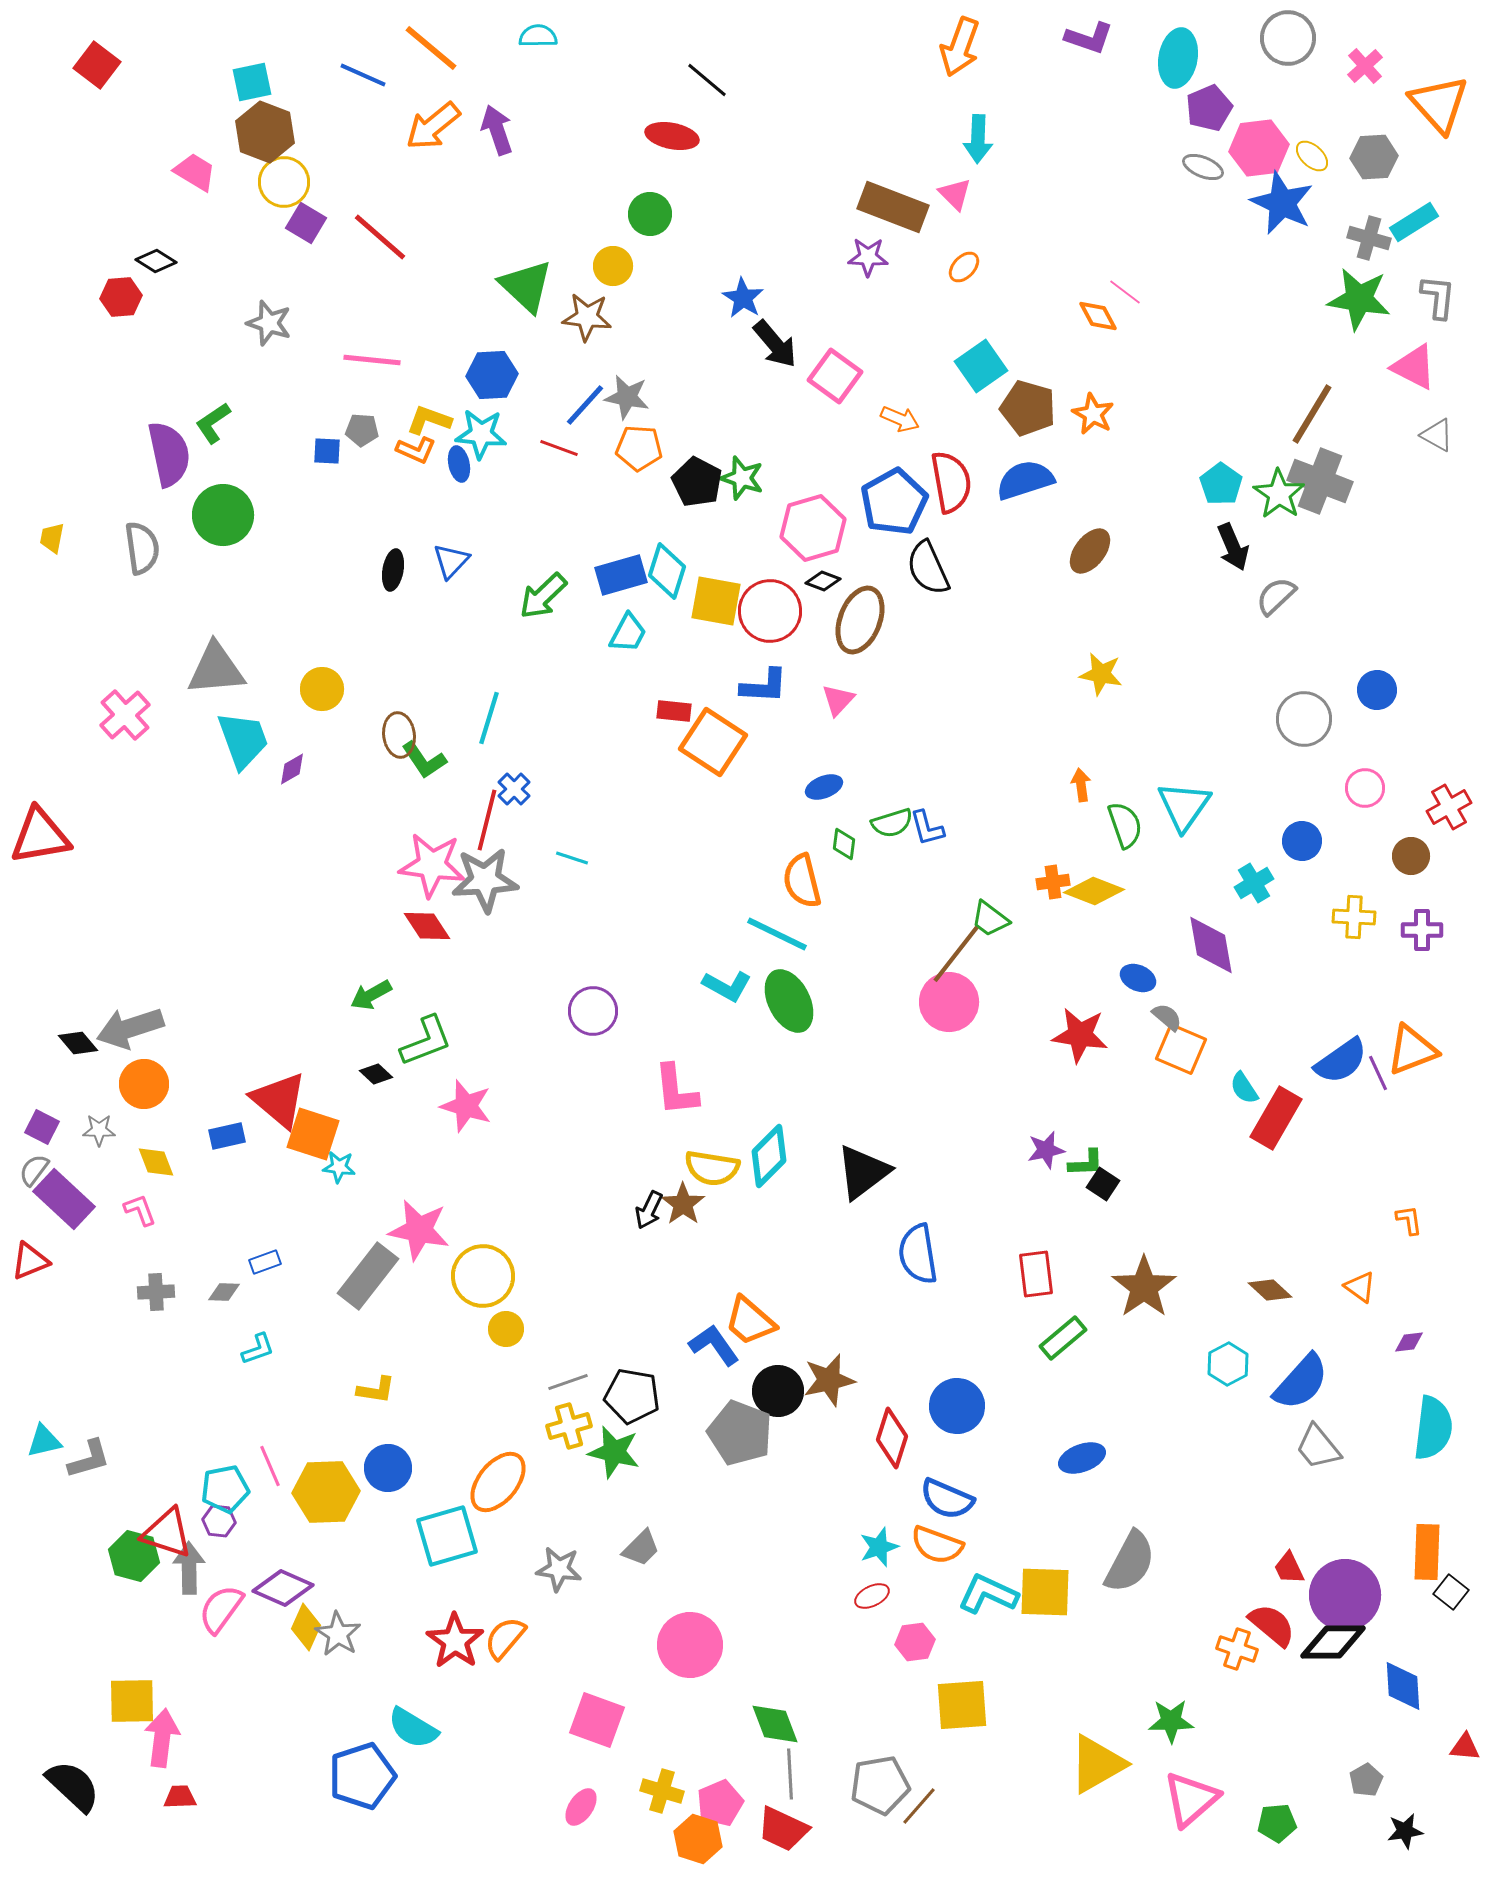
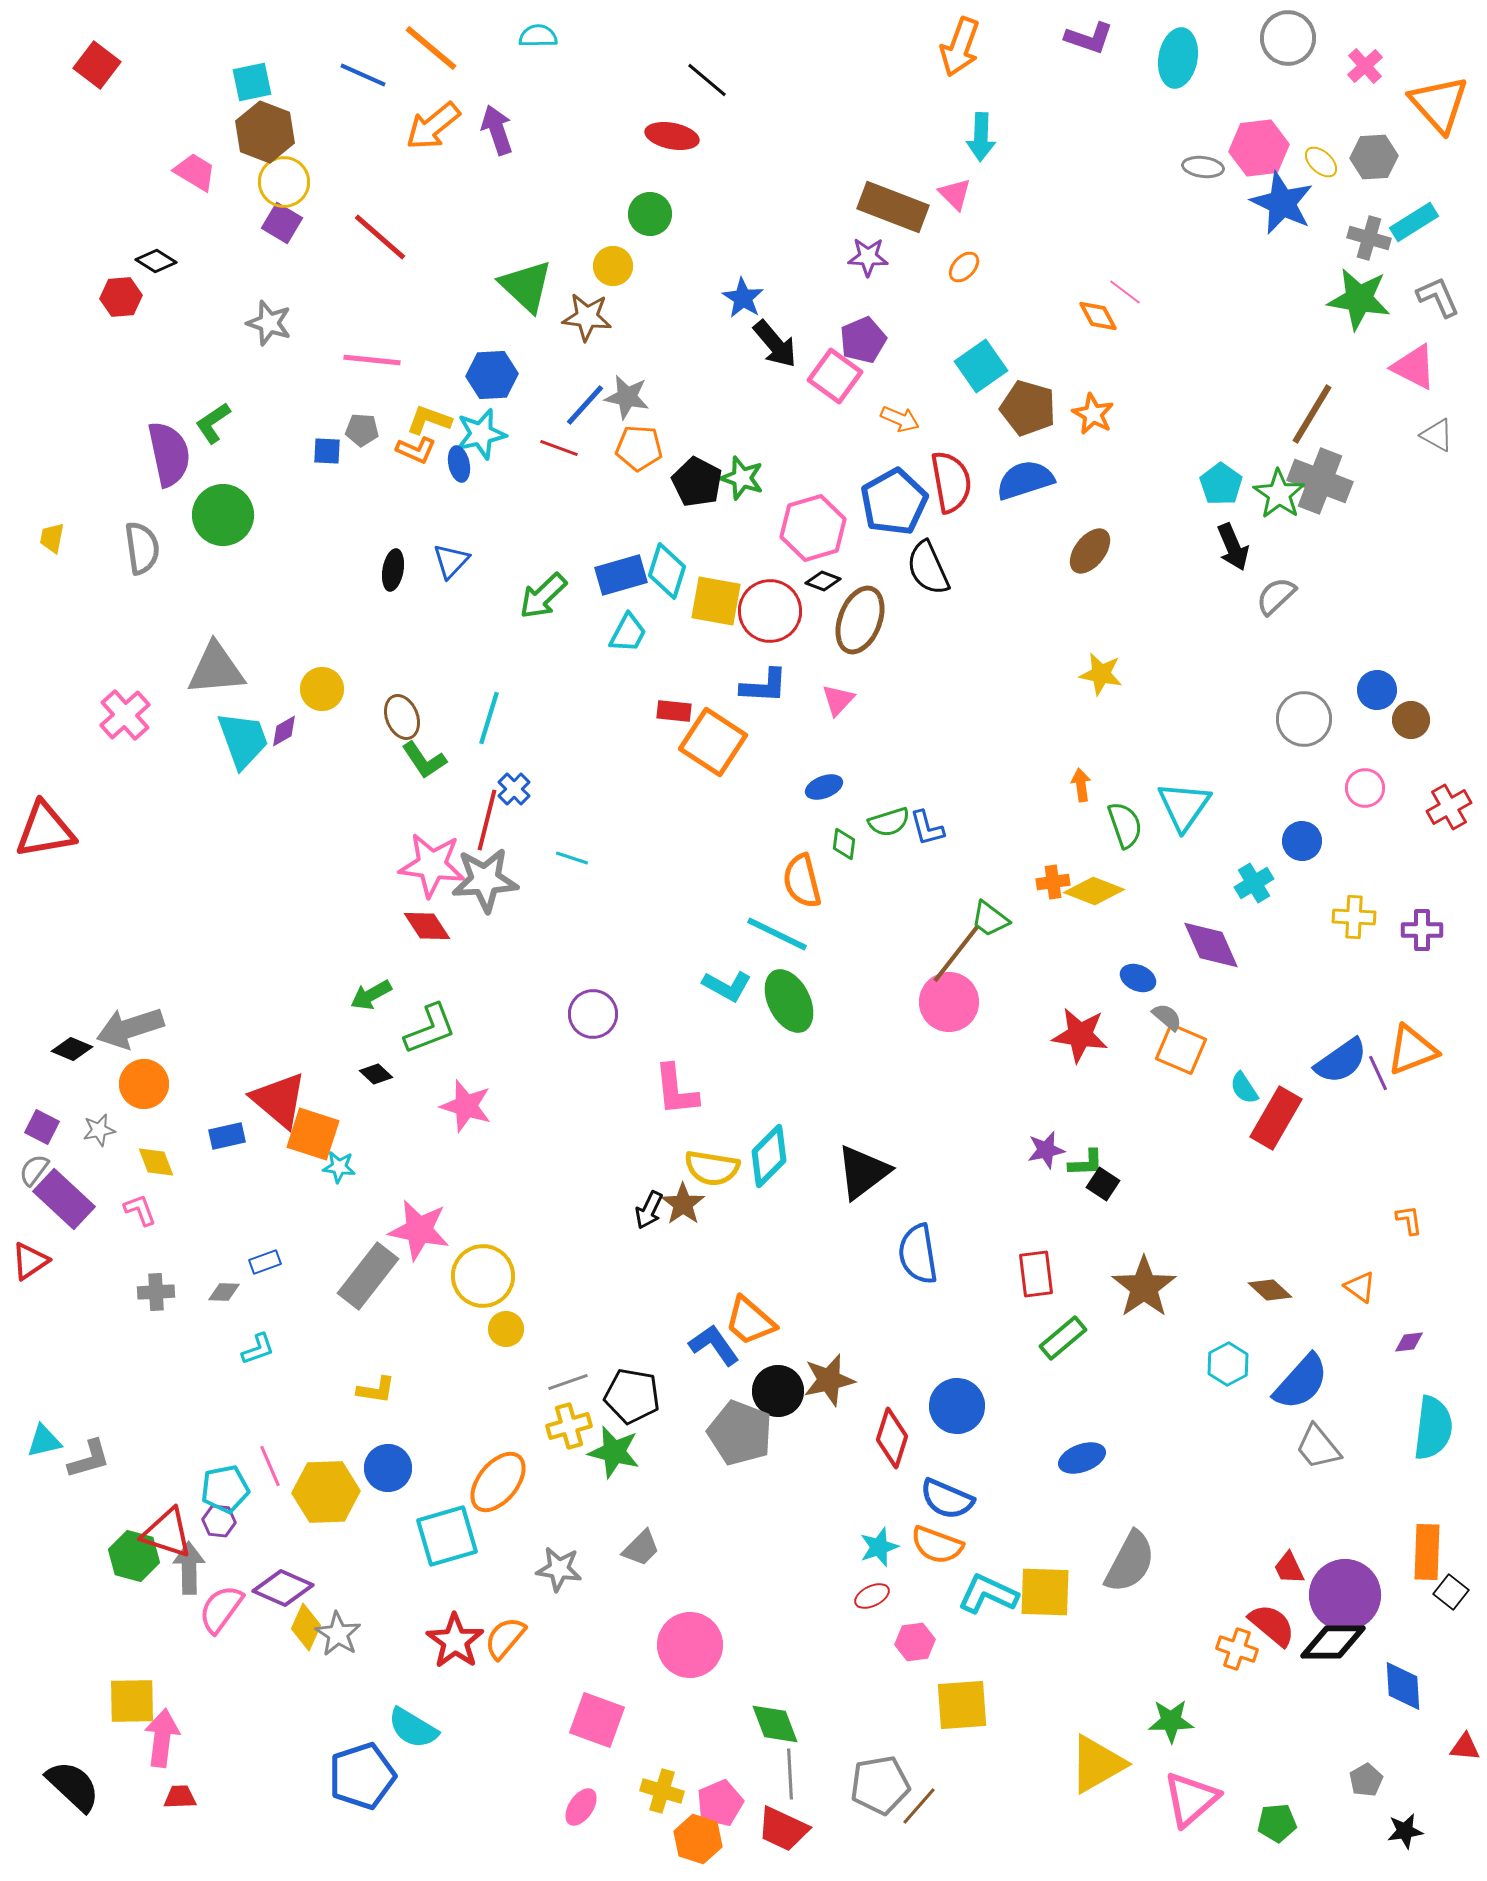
purple pentagon at (1209, 108): moved 346 px left, 232 px down
cyan arrow at (978, 139): moved 3 px right, 2 px up
yellow ellipse at (1312, 156): moved 9 px right, 6 px down
gray ellipse at (1203, 167): rotated 15 degrees counterclockwise
purple square at (306, 223): moved 24 px left
gray L-shape at (1438, 297): rotated 30 degrees counterclockwise
cyan star at (481, 434): rotated 18 degrees counterclockwise
brown ellipse at (399, 735): moved 3 px right, 18 px up; rotated 15 degrees counterclockwise
purple diamond at (292, 769): moved 8 px left, 38 px up
green semicircle at (892, 823): moved 3 px left, 1 px up
red triangle at (40, 836): moved 5 px right, 6 px up
brown circle at (1411, 856): moved 136 px up
purple diamond at (1211, 945): rotated 14 degrees counterclockwise
purple circle at (593, 1011): moved 3 px down
green L-shape at (426, 1041): moved 4 px right, 12 px up
black diamond at (78, 1043): moved 6 px left, 6 px down; rotated 27 degrees counterclockwise
gray star at (99, 1130): rotated 12 degrees counterclockwise
red triangle at (30, 1261): rotated 12 degrees counterclockwise
